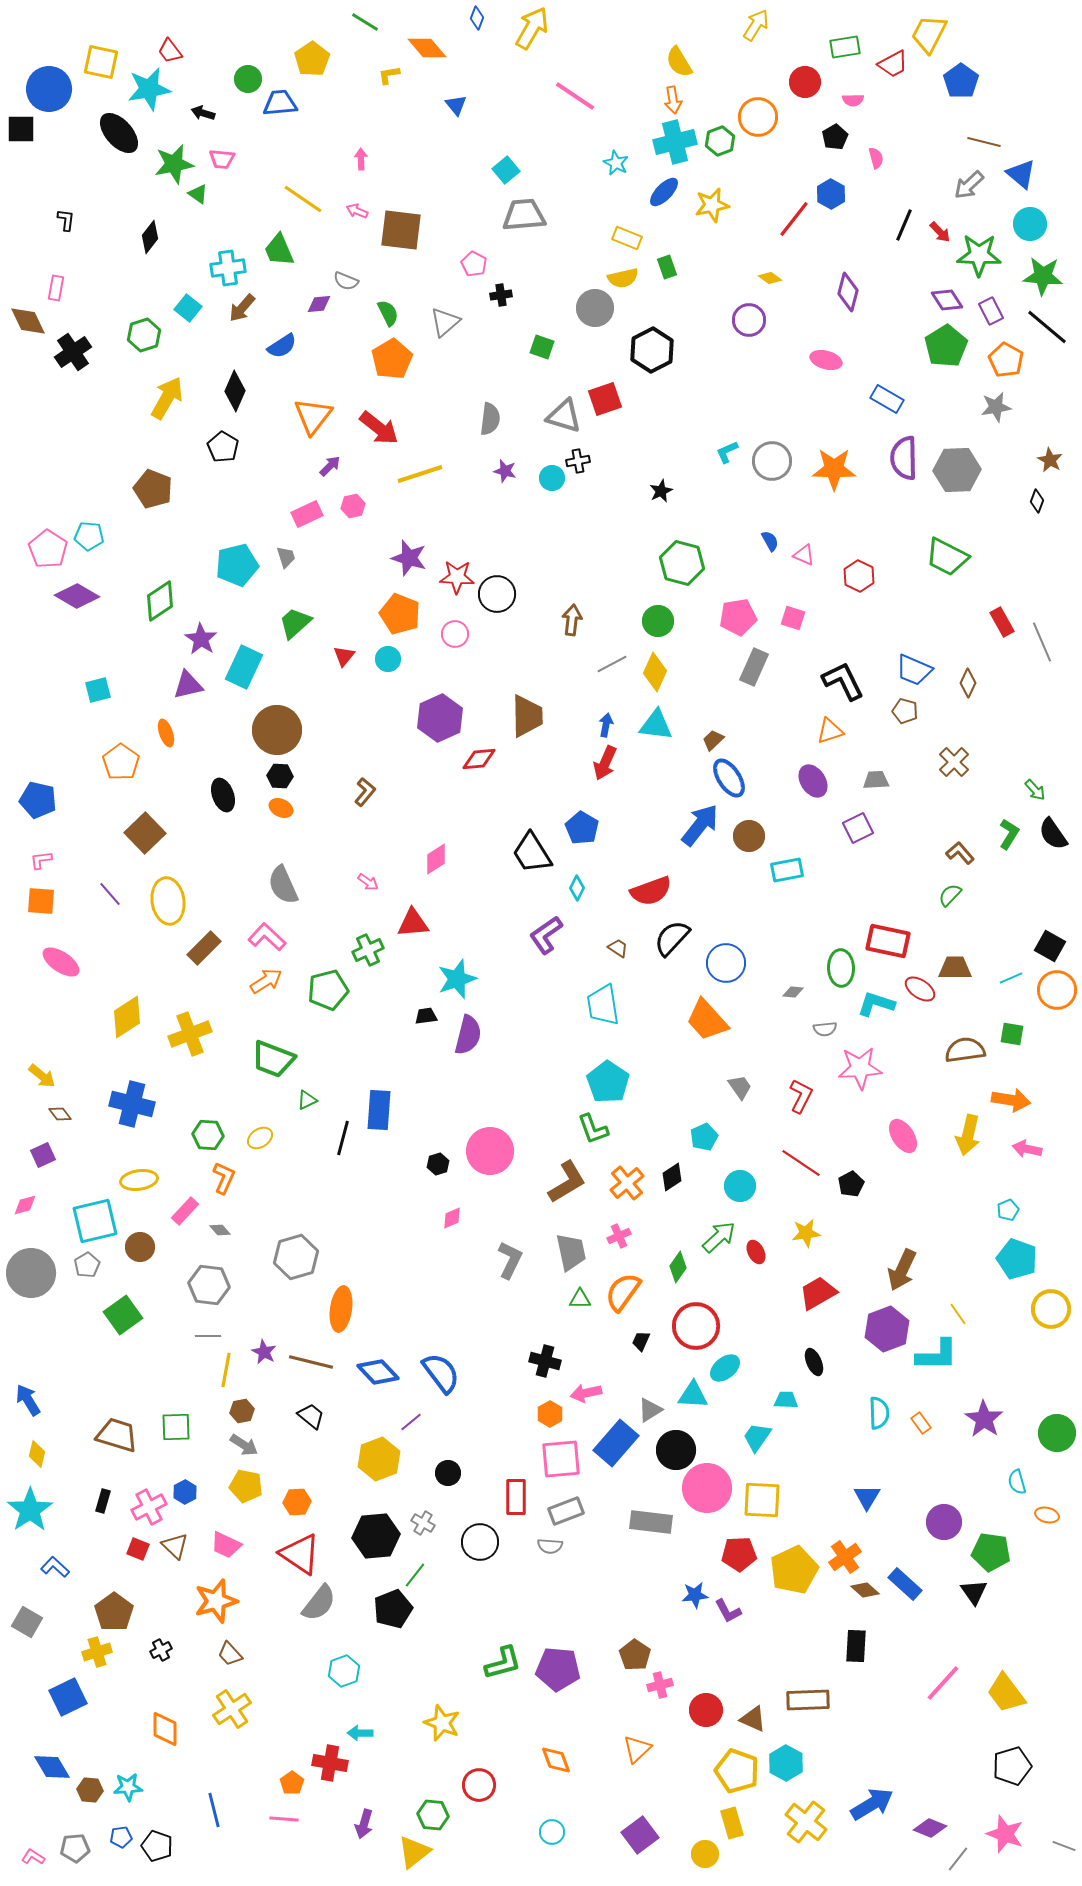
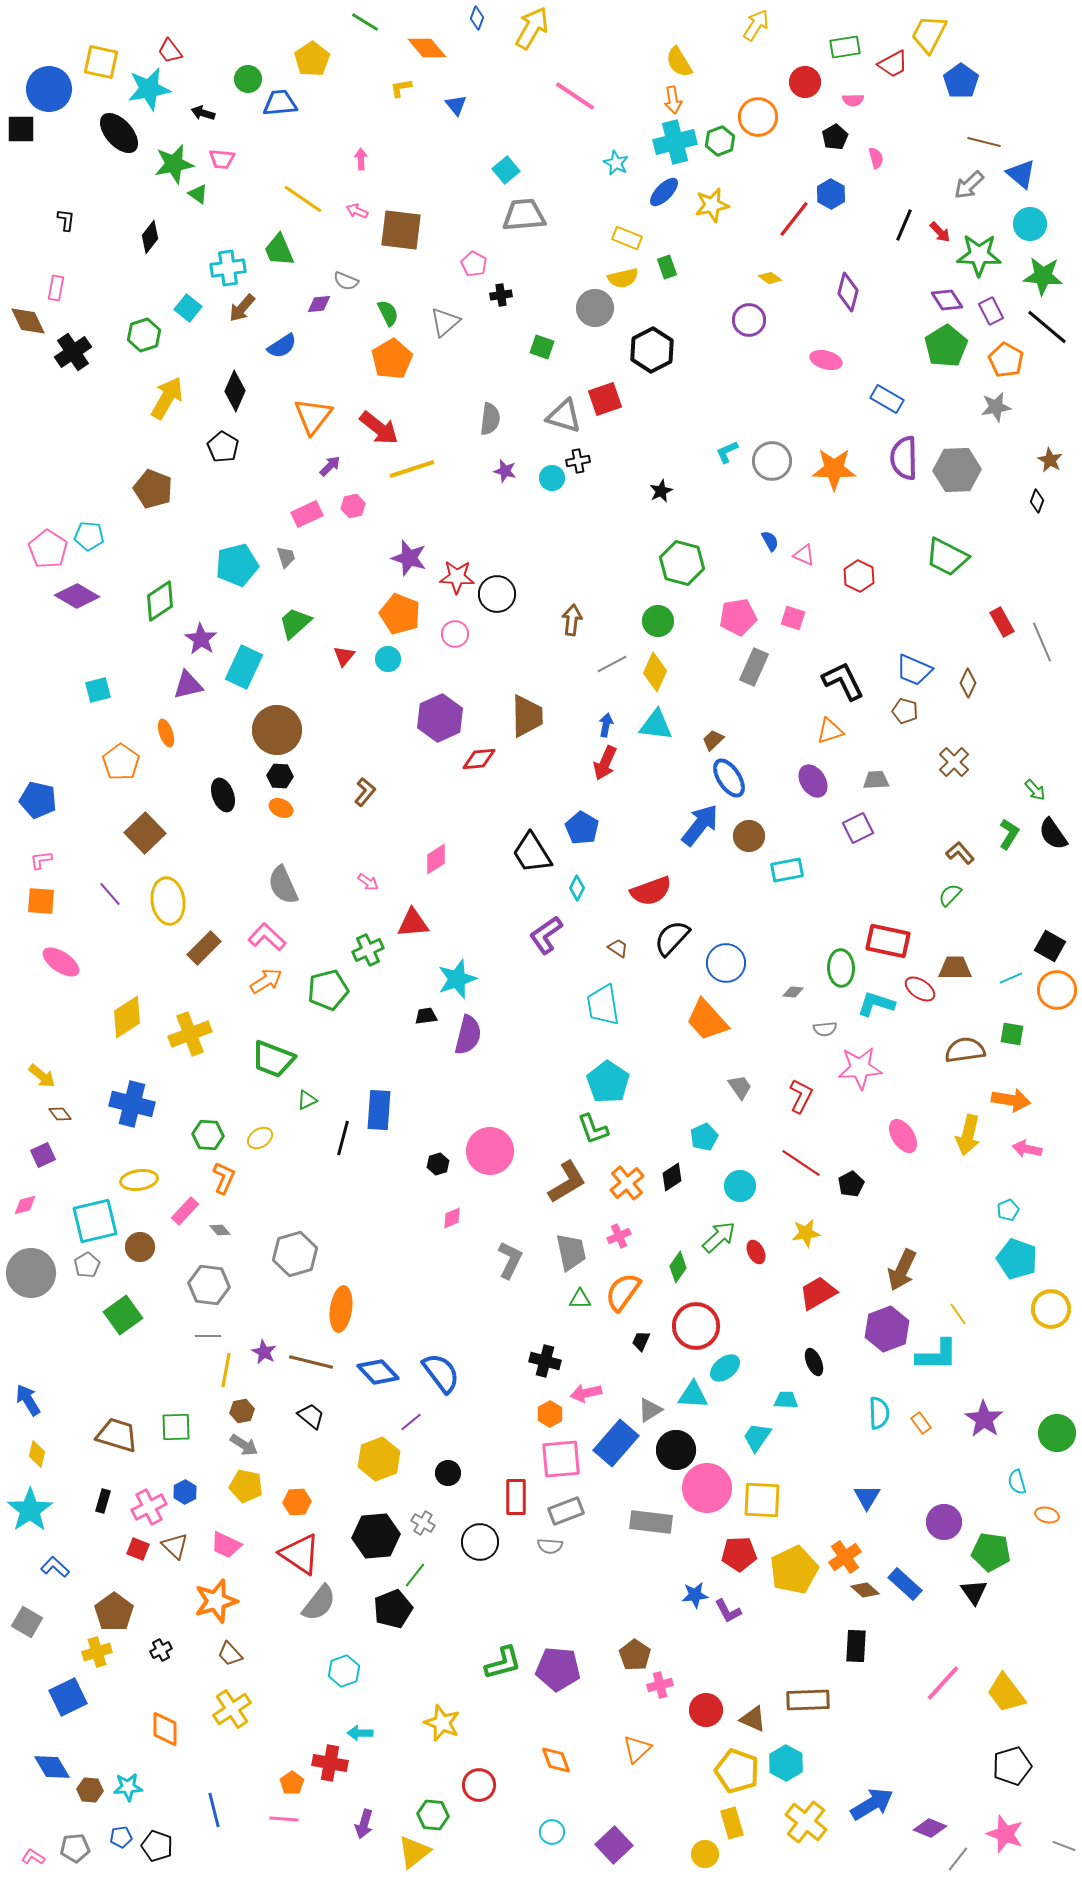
yellow L-shape at (389, 75): moved 12 px right, 13 px down
yellow line at (420, 474): moved 8 px left, 5 px up
gray hexagon at (296, 1257): moved 1 px left, 3 px up
purple square at (640, 1835): moved 26 px left, 10 px down; rotated 6 degrees counterclockwise
